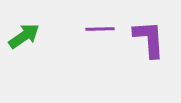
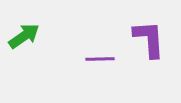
purple line: moved 30 px down
